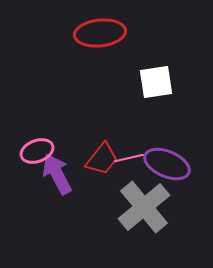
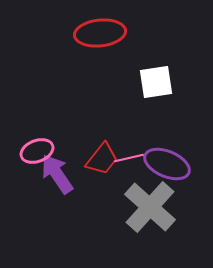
purple arrow: rotated 6 degrees counterclockwise
gray cross: moved 6 px right; rotated 8 degrees counterclockwise
